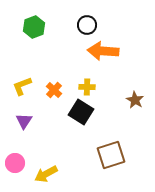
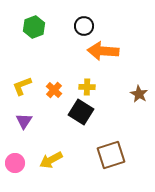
black circle: moved 3 px left, 1 px down
brown star: moved 4 px right, 6 px up
yellow arrow: moved 5 px right, 14 px up
